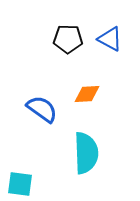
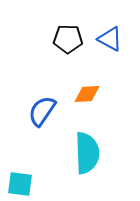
blue semicircle: moved 2 px down; rotated 92 degrees counterclockwise
cyan semicircle: moved 1 px right
